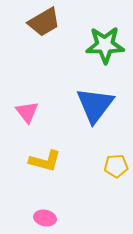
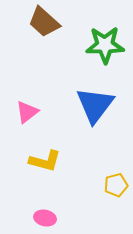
brown trapezoid: rotated 72 degrees clockwise
pink triangle: rotated 30 degrees clockwise
yellow pentagon: moved 19 px down; rotated 10 degrees counterclockwise
